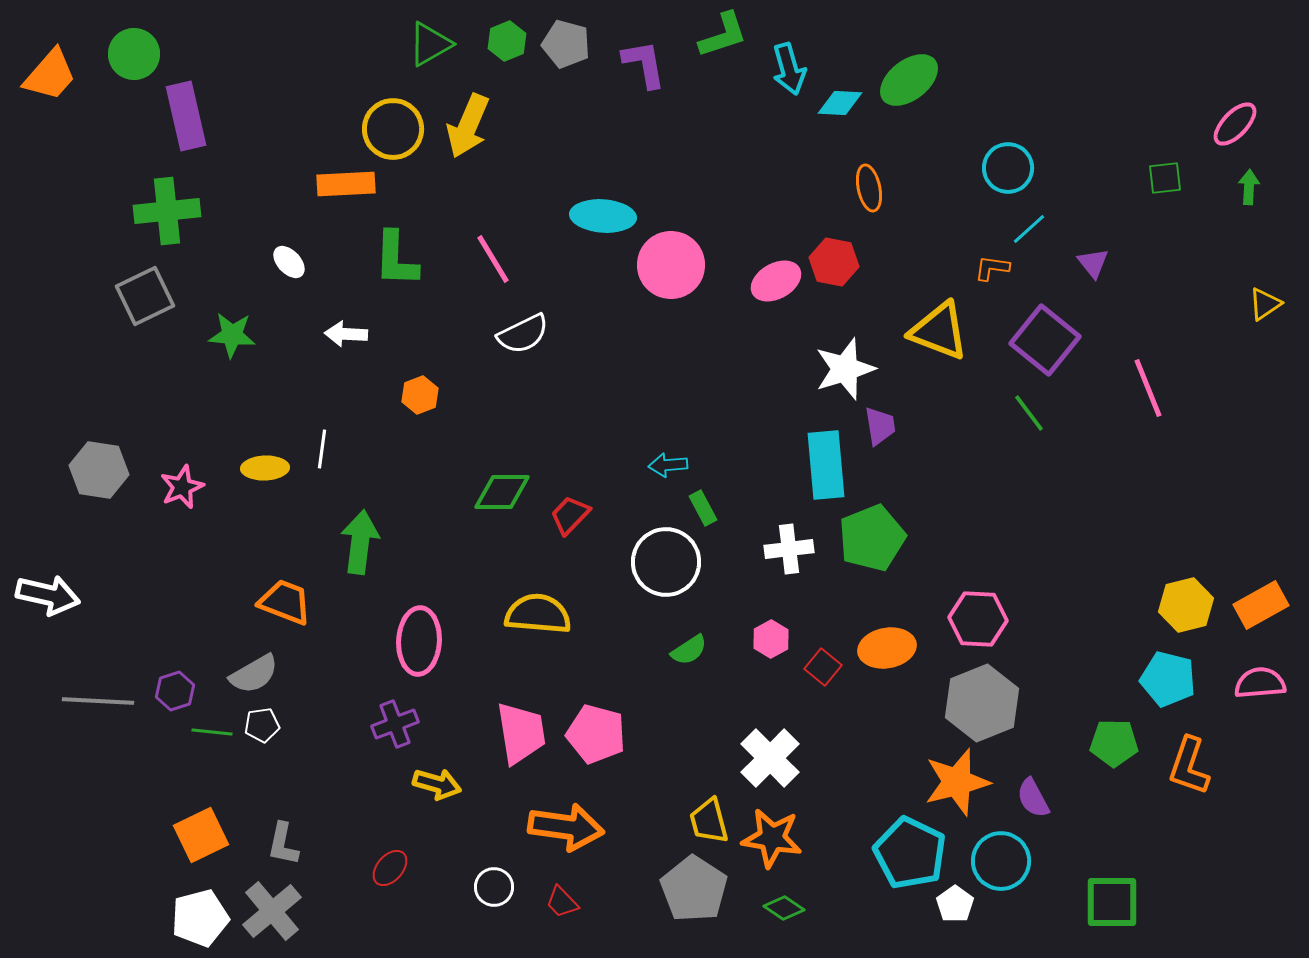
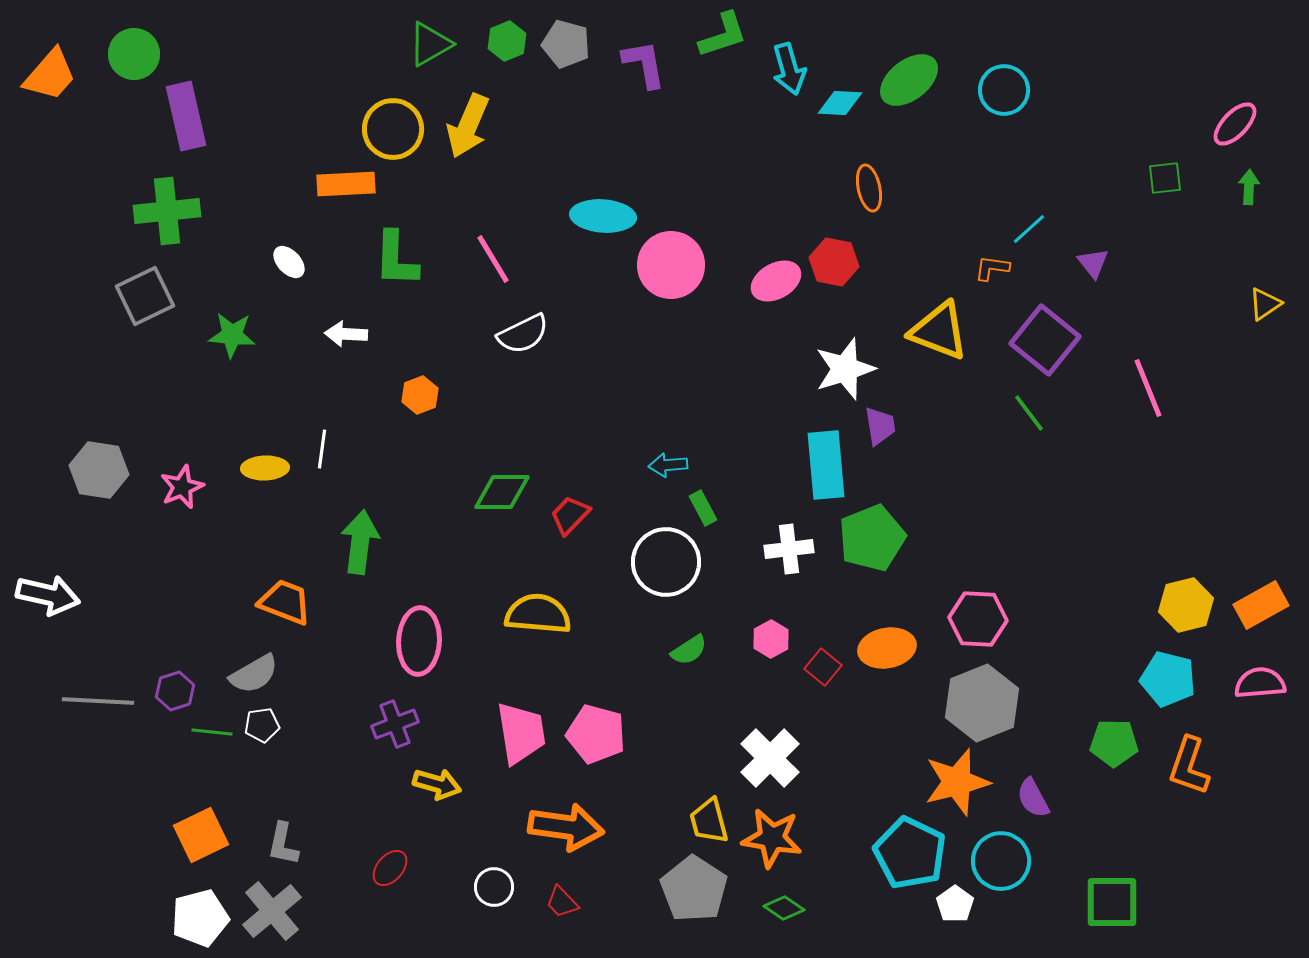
cyan circle at (1008, 168): moved 4 px left, 78 px up
